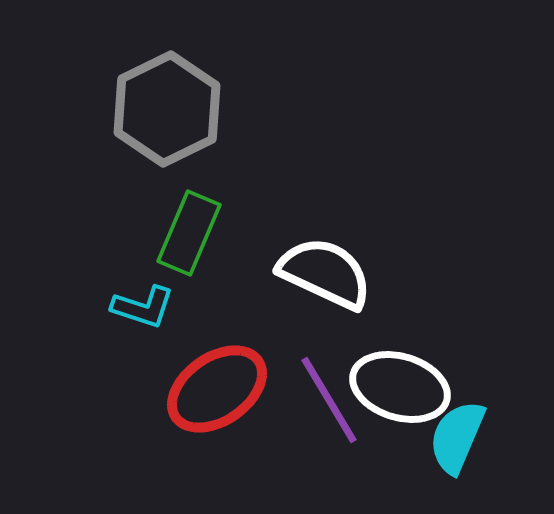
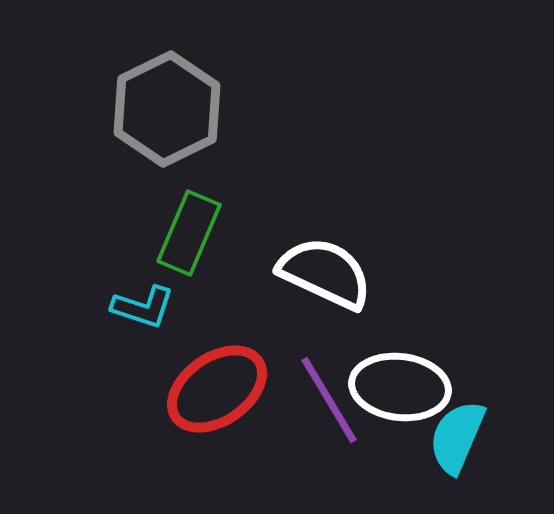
white ellipse: rotated 10 degrees counterclockwise
